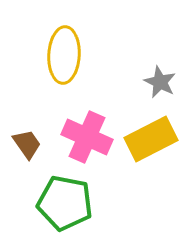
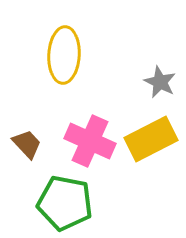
pink cross: moved 3 px right, 4 px down
brown trapezoid: rotated 8 degrees counterclockwise
